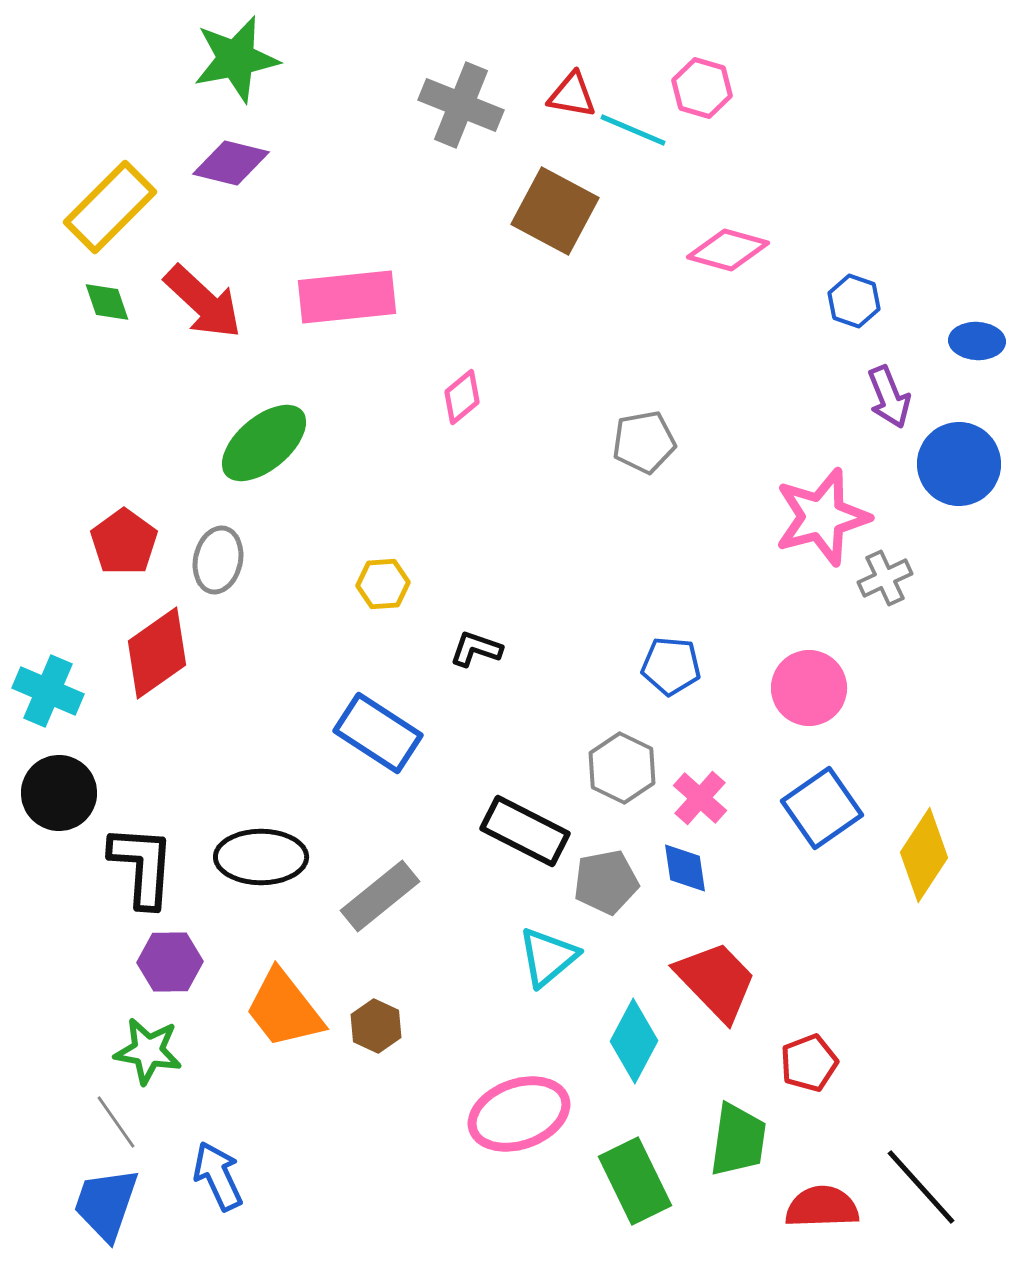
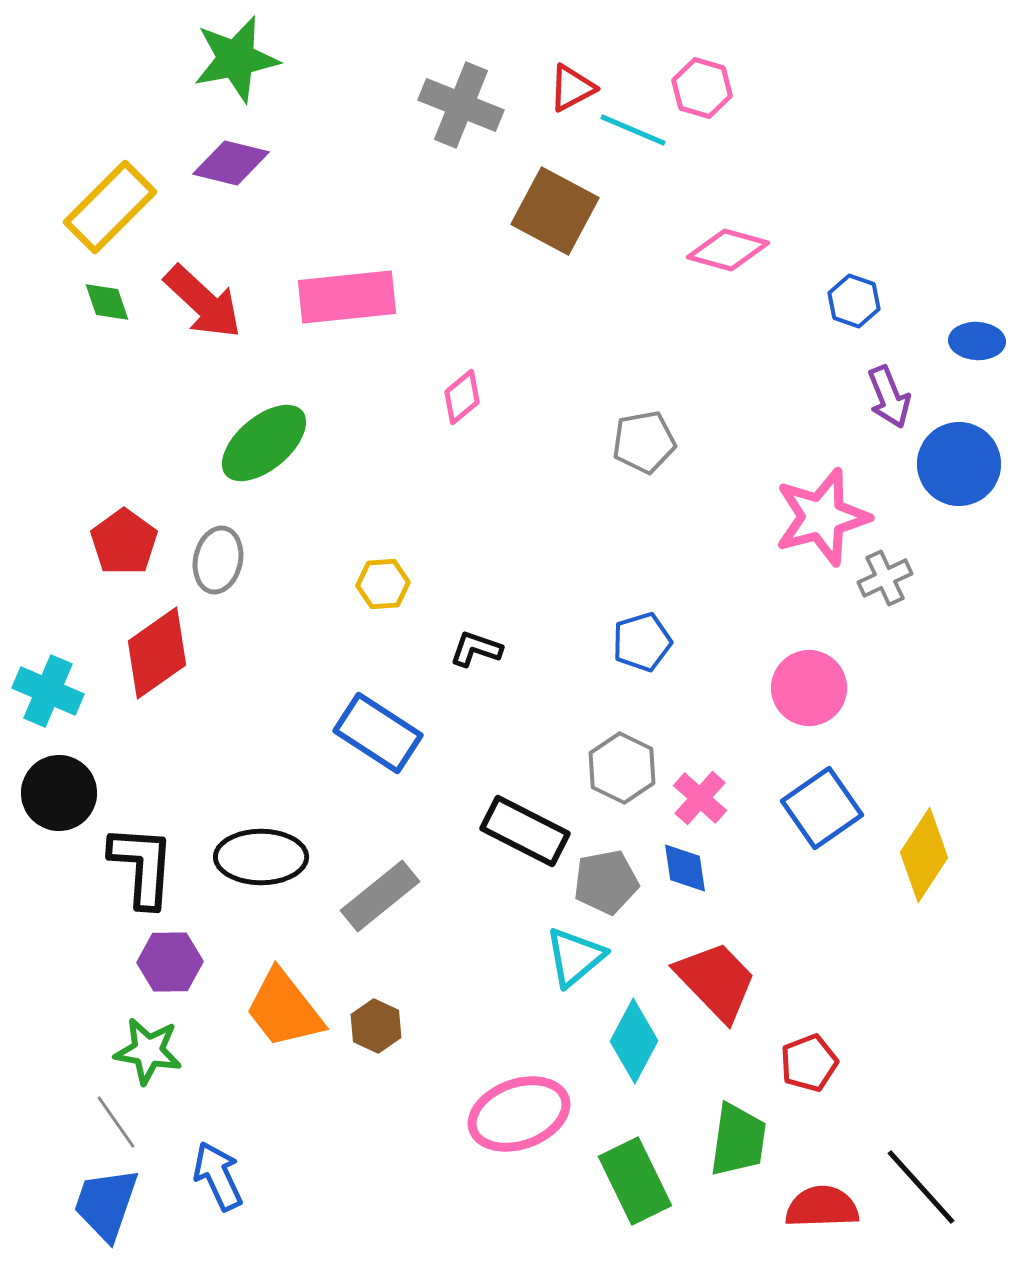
red triangle at (572, 95): moved 7 px up; rotated 38 degrees counterclockwise
blue pentagon at (671, 666): moved 29 px left, 24 px up; rotated 22 degrees counterclockwise
cyan triangle at (548, 957): moved 27 px right
